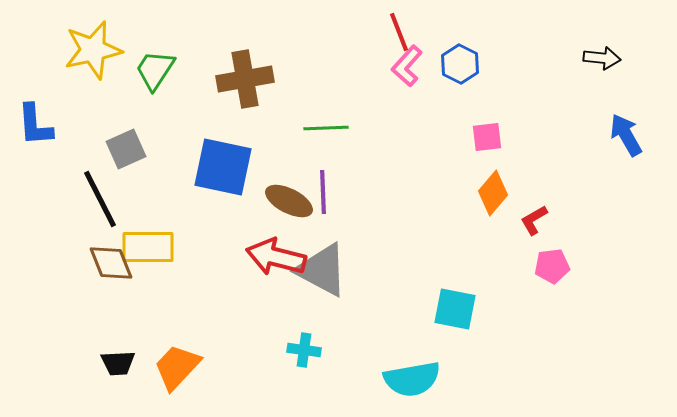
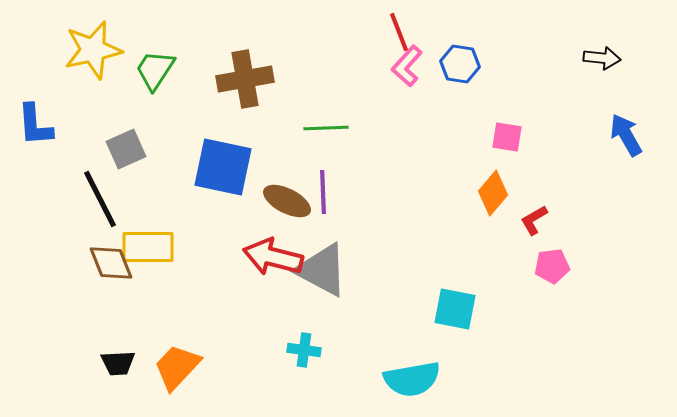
blue hexagon: rotated 18 degrees counterclockwise
pink square: moved 20 px right; rotated 16 degrees clockwise
brown ellipse: moved 2 px left
red arrow: moved 3 px left
